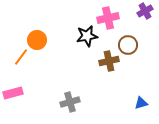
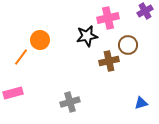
orange circle: moved 3 px right
